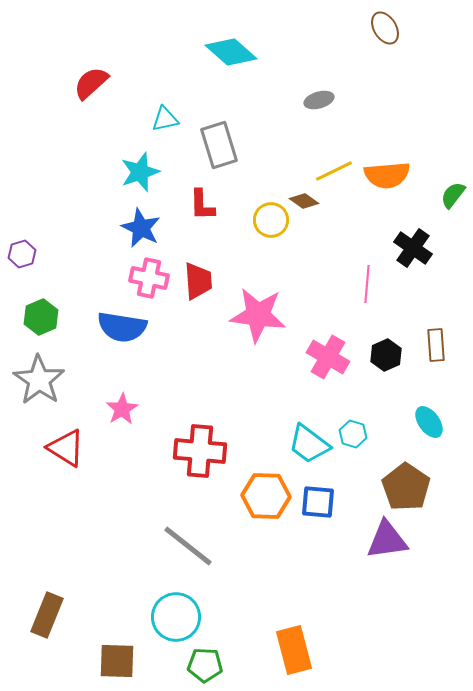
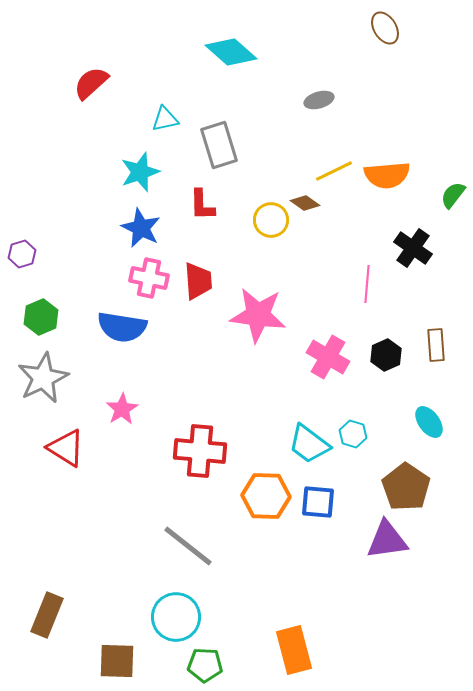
brown diamond at (304, 201): moved 1 px right, 2 px down
gray star at (39, 380): moved 4 px right, 2 px up; rotated 12 degrees clockwise
